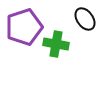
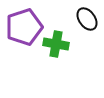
black ellipse: moved 2 px right
